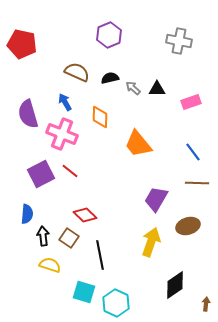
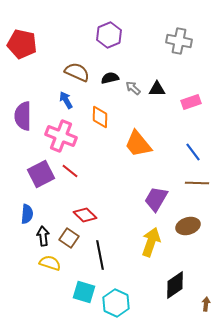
blue arrow: moved 1 px right, 2 px up
purple semicircle: moved 5 px left, 2 px down; rotated 16 degrees clockwise
pink cross: moved 1 px left, 2 px down
yellow semicircle: moved 2 px up
